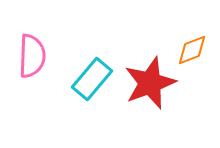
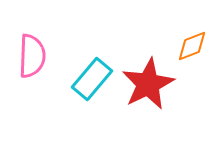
orange diamond: moved 4 px up
red star: moved 2 px left, 1 px down; rotated 6 degrees counterclockwise
